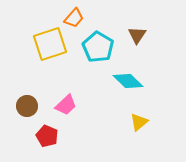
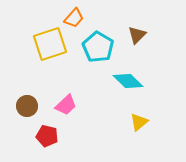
brown triangle: rotated 12 degrees clockwise
red pentagon: rotated 10 degrees counterclockwise
